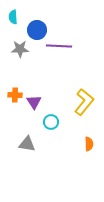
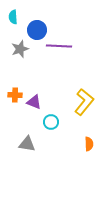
gray star: rotated 18 degrees counterclockwise
purple triangle: rotated 35 degrees counterclockwise
